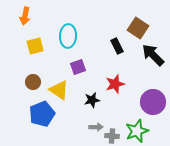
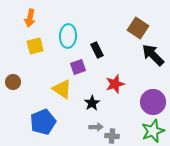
orange arrow: moved 5 px right, 2 px down
black rectangle: moved 20 px left, 4 px down
brown circle: moved 20 px left
yellow triangle: moved 3 px right, 1 px up
black star: moved 3 px down; rotated 21 degrees counterclockwise
blue pentagon: moved 1 px right, 8 px down
green star: moved 16 px right
